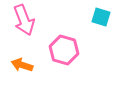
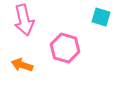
pink arrow: rotated 8 degrees clockwise
pink hexagon: moved 1 px right, 2 px up
